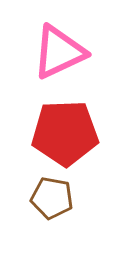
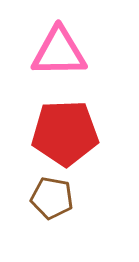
pink triangle: rotated 24 degrees clockwise
